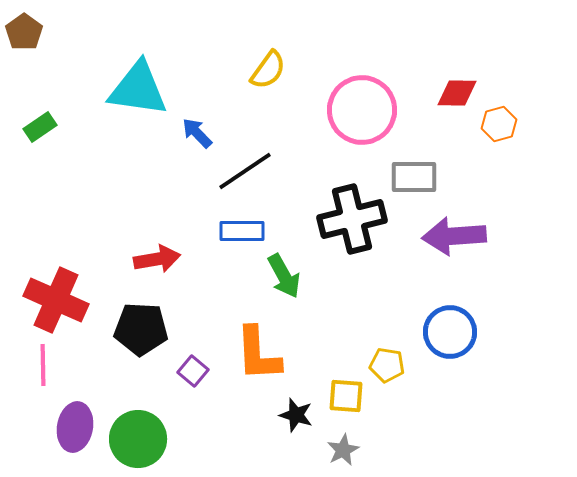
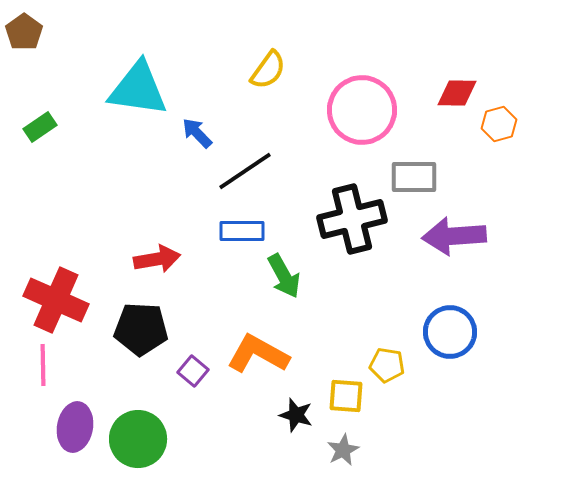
orange L-shape: rotated 122 degrees clockwise
